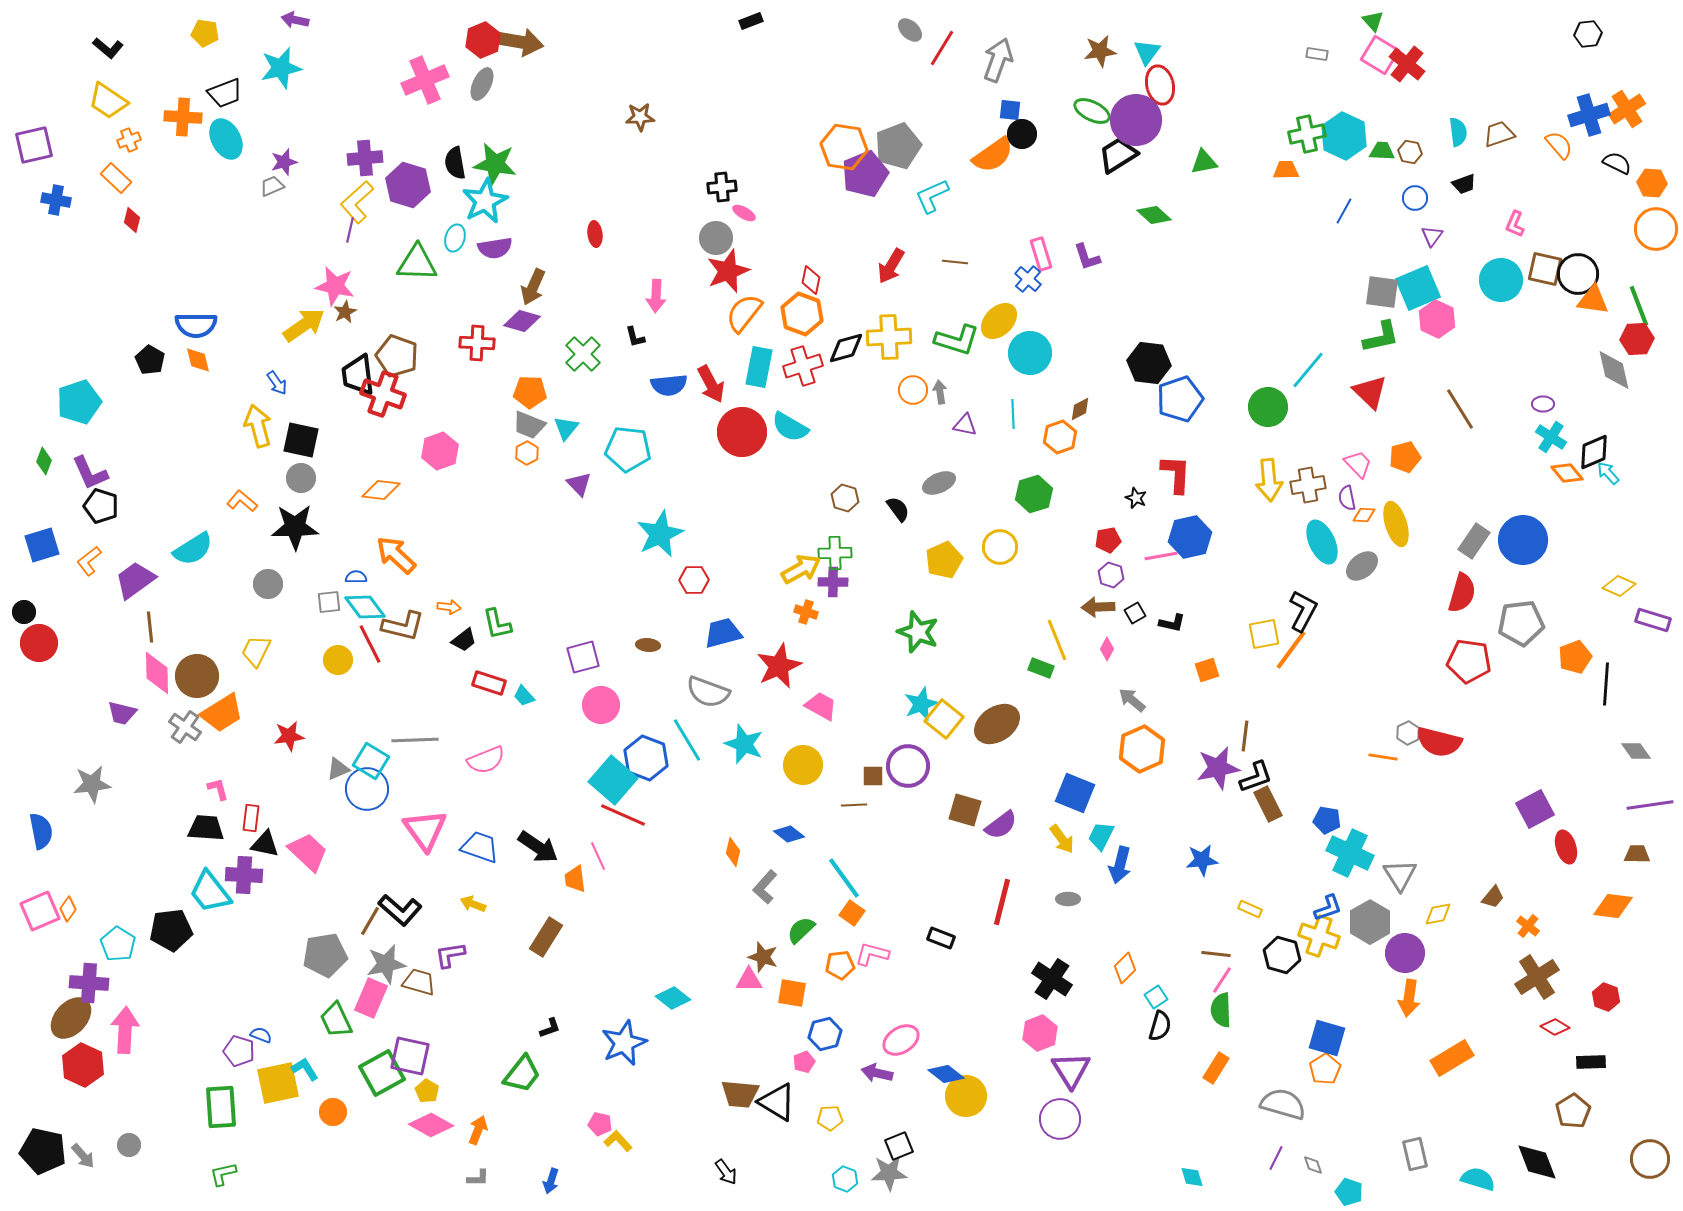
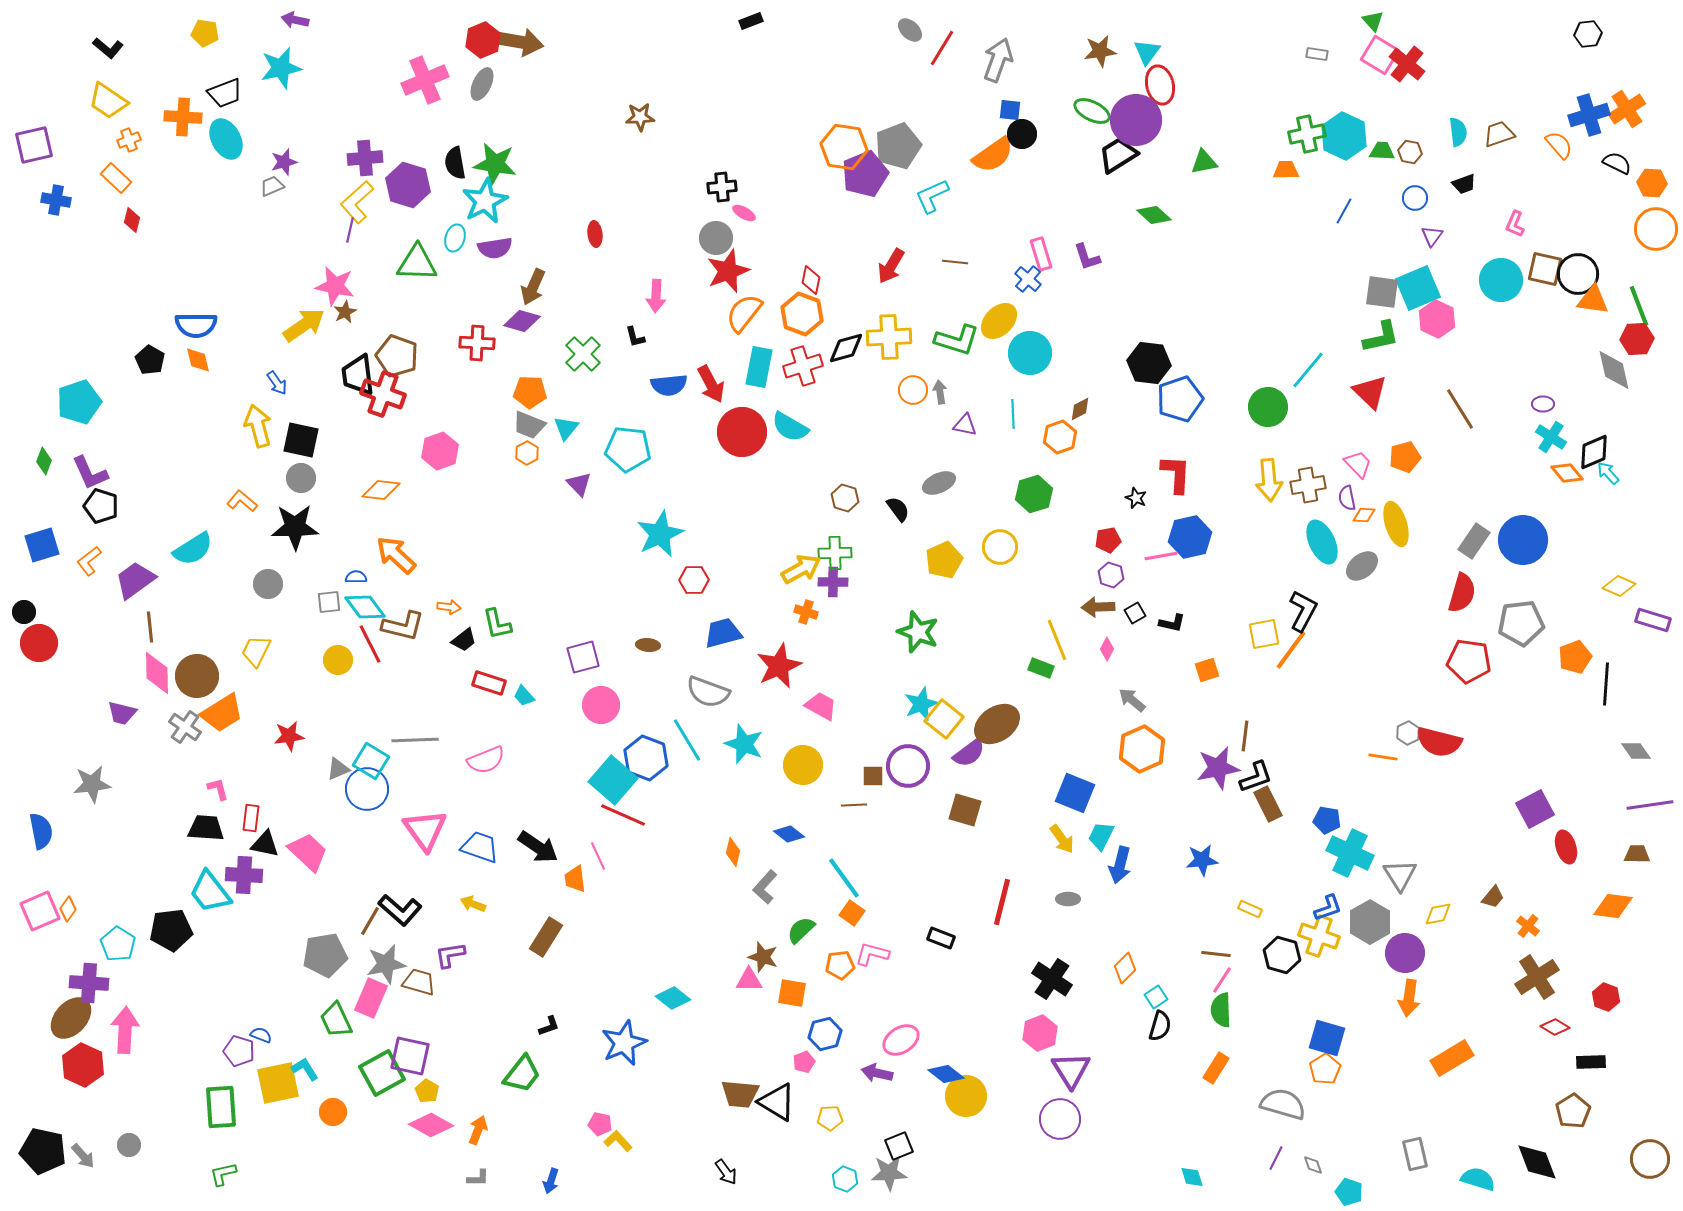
purple semicircle at (1001, 825): moved 32 px left, 72 px up
black L-shape at (550, 1028): moved 1 px left, 2 px up
